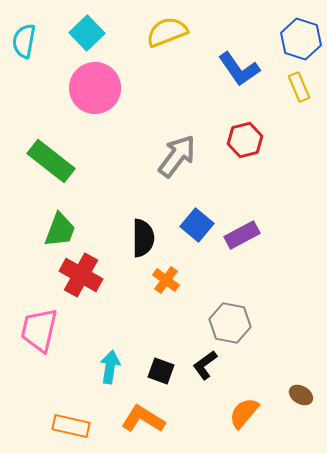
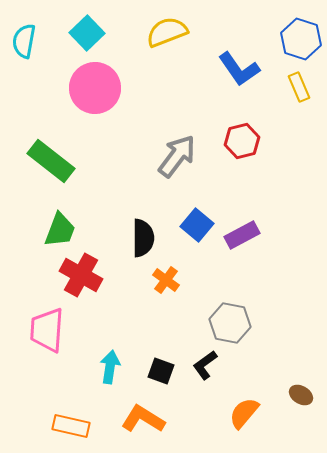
red hexagon: moved 3 px left, 1 px down
pink trapezoid: moved 8 px right; rotated 9 degrees counterclockwise
